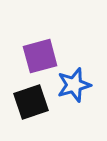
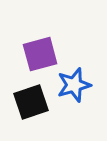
purple square: moved 2 px up
